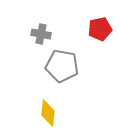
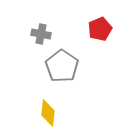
red pentagon: rotated 10 degrees counterclockwise
gray pentagon: rotated 24 degrees clockwise
